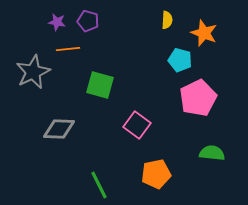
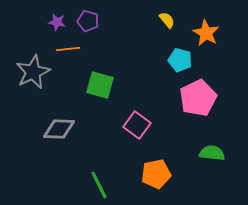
yellow semicircle: rotated 42 degrees counterclockwise
orange star: moved 2 px right; rotated 8 degrees clockwise
